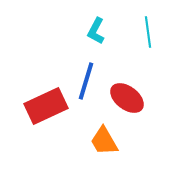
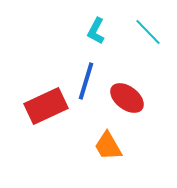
cyan line: rotated 36 degrees counterclockwise
orange trapezoid: moved 4 px right, 5 px down
